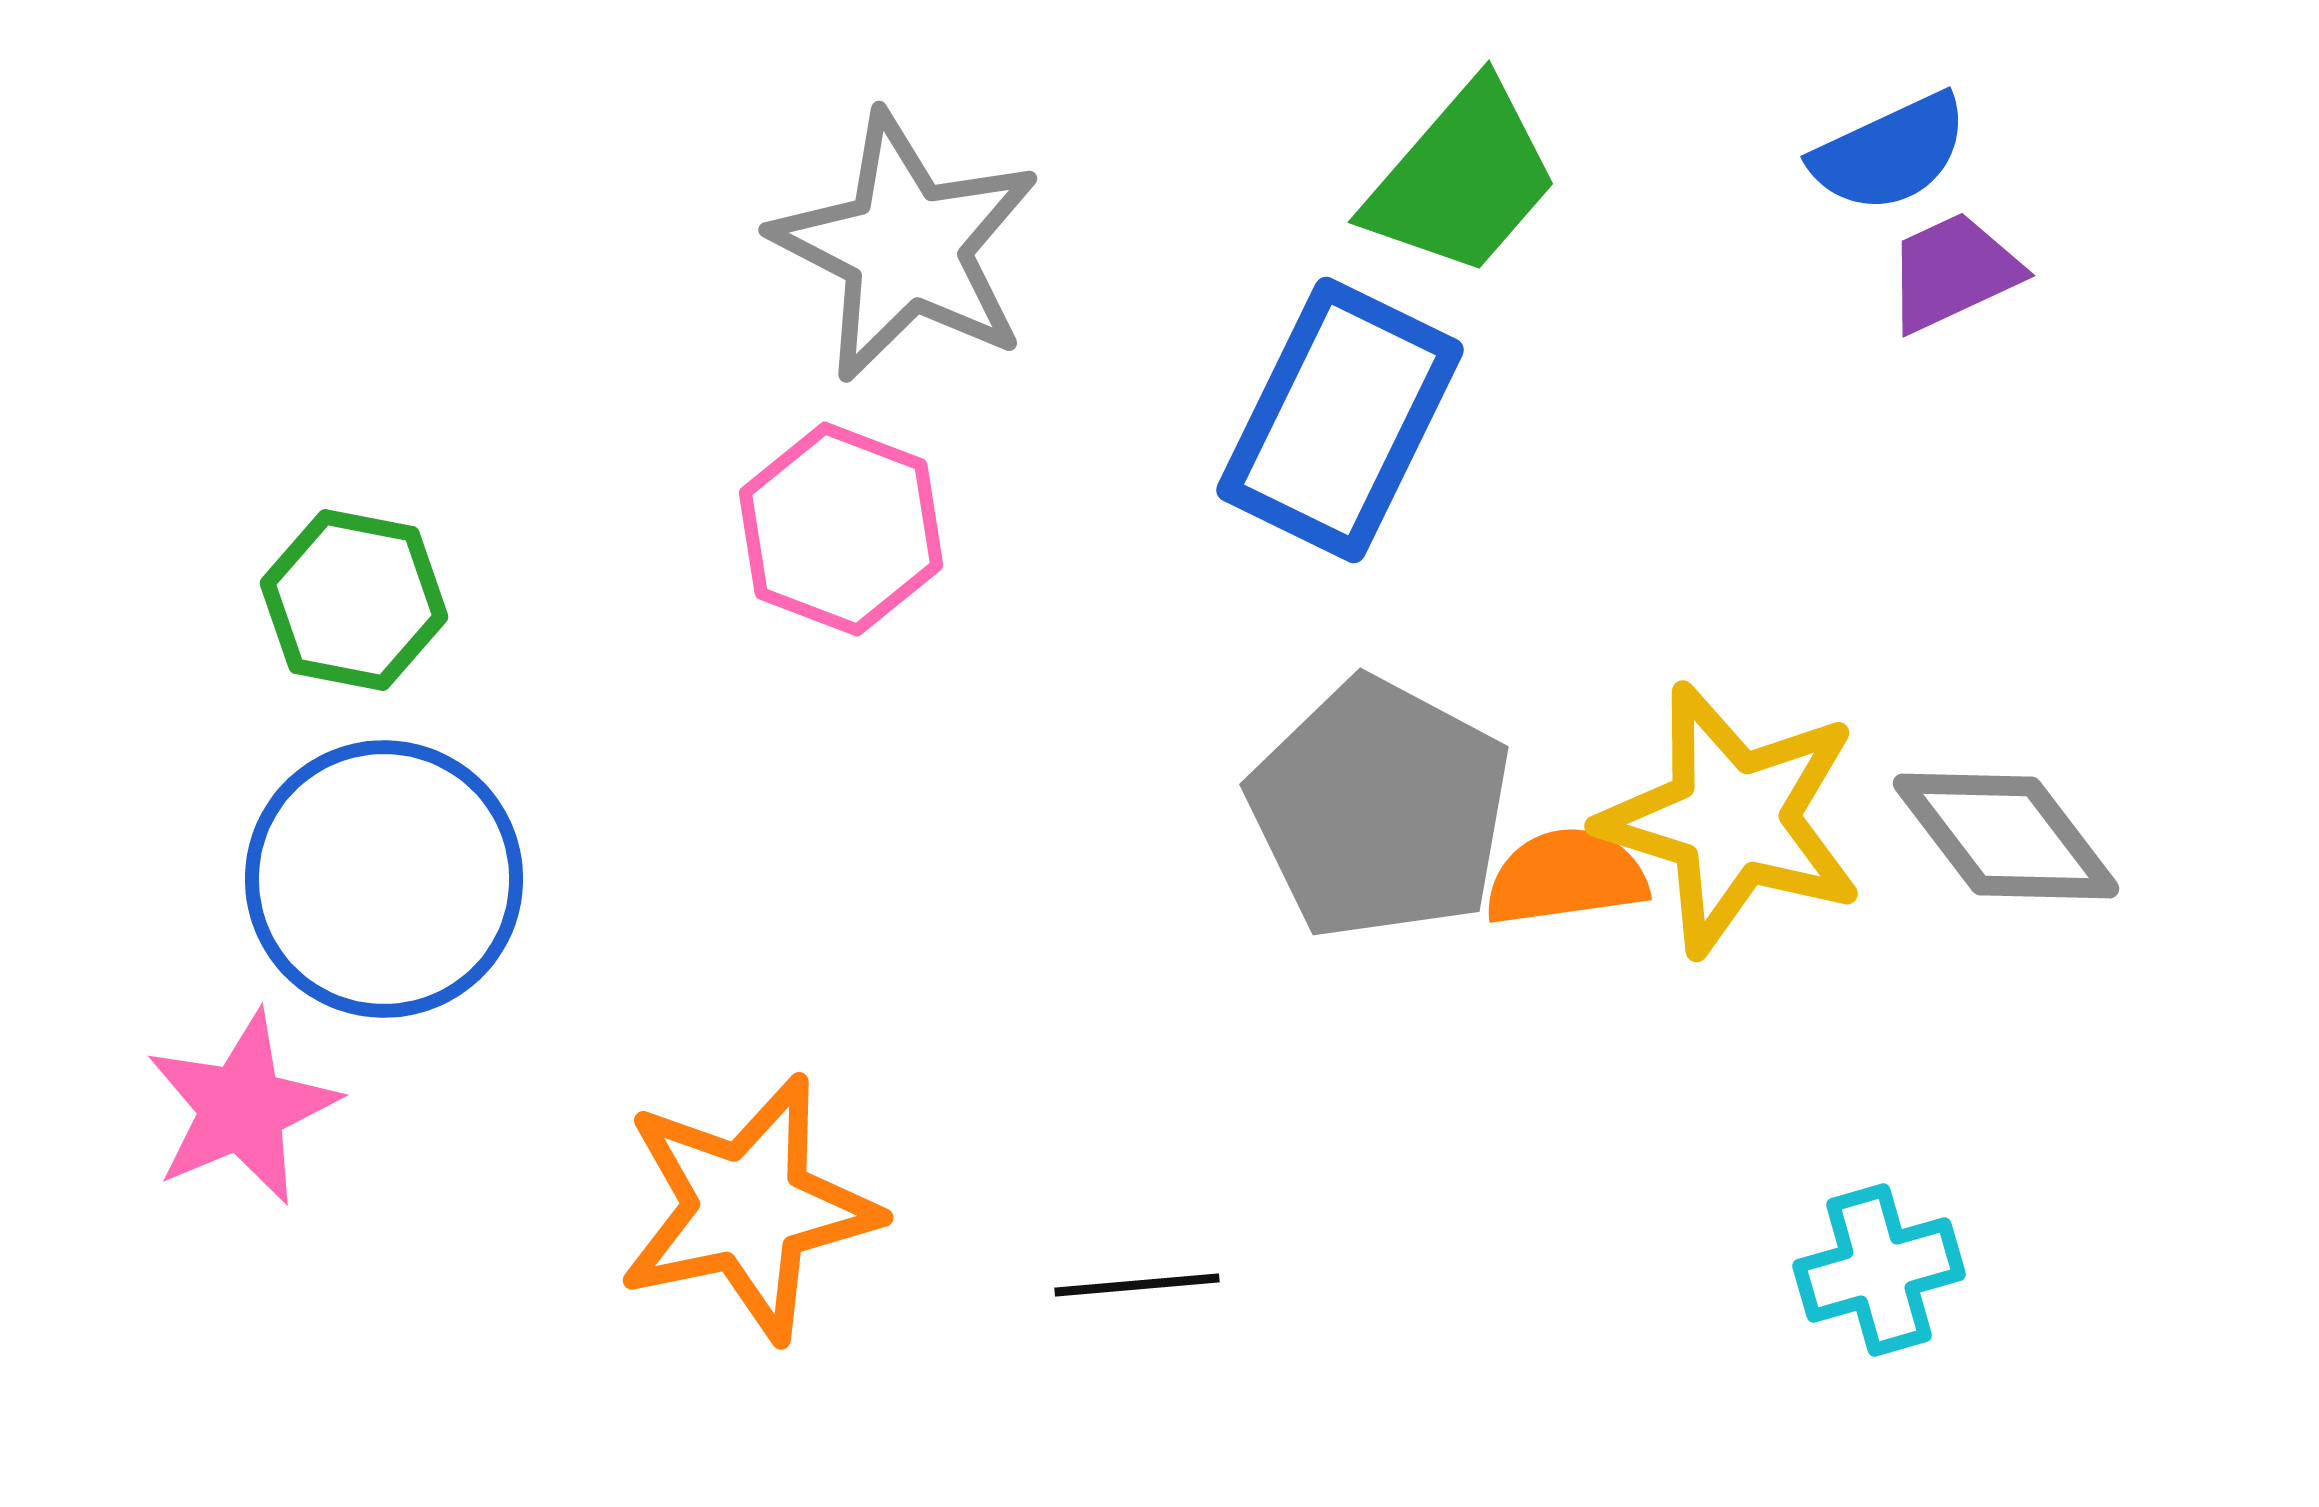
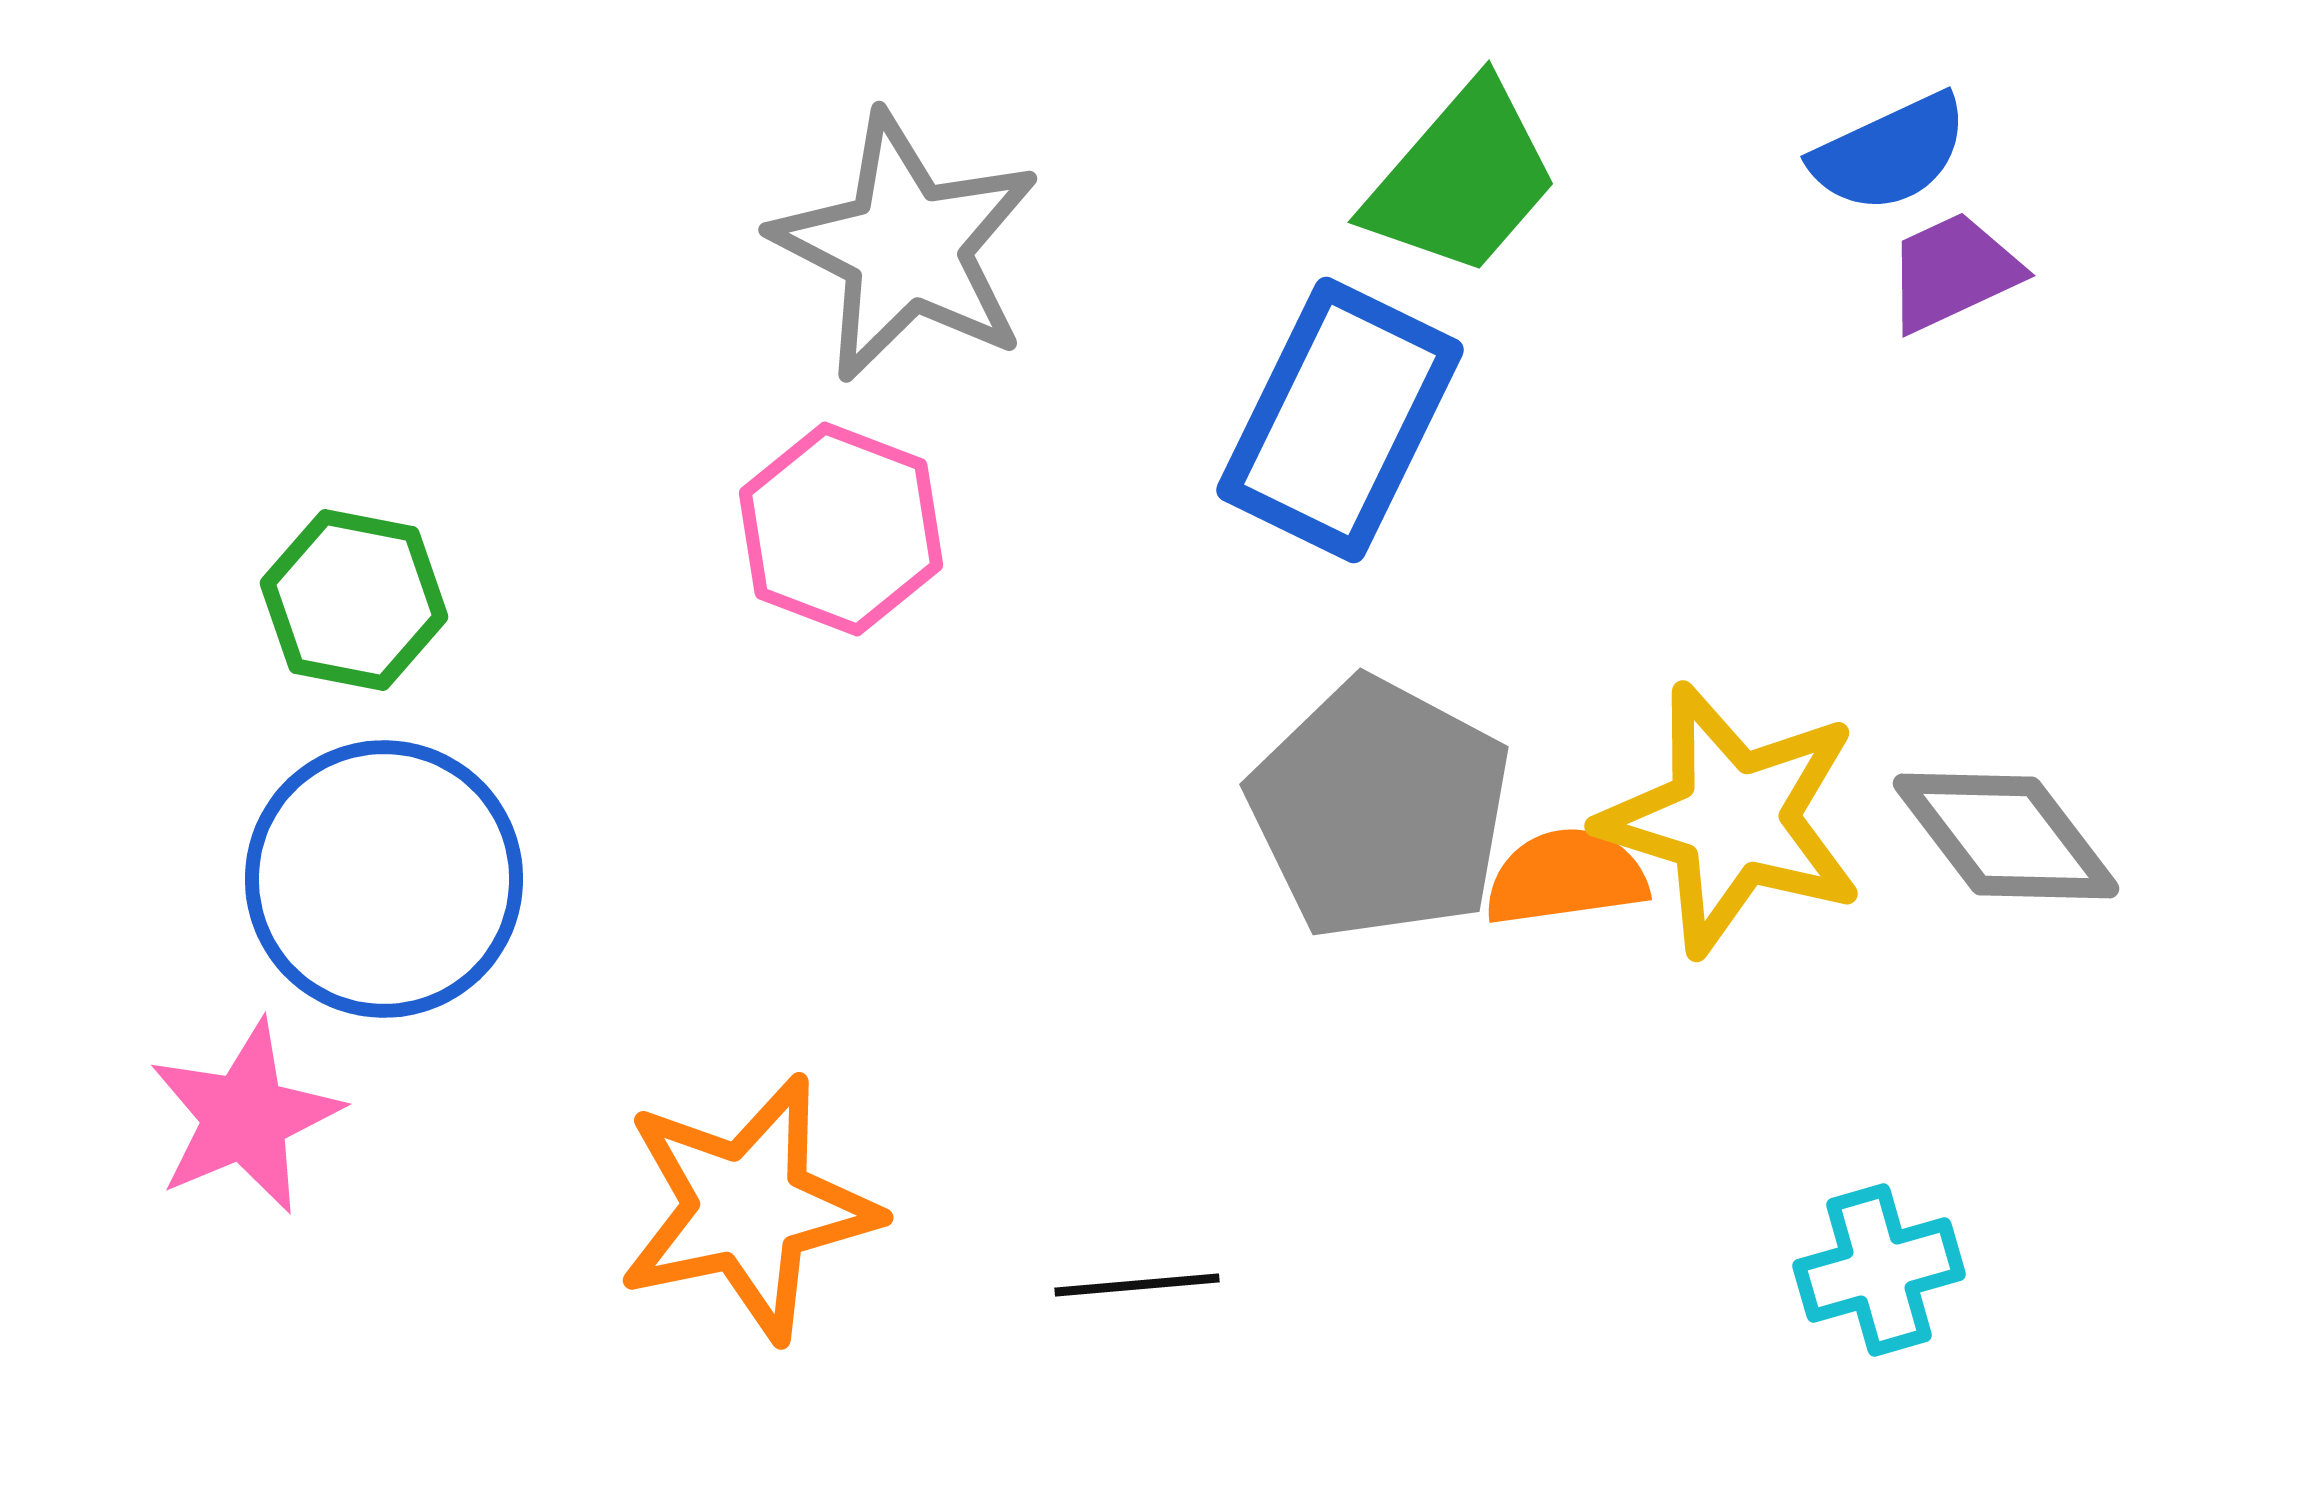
pink star: moved 3 px right, 9 px down
